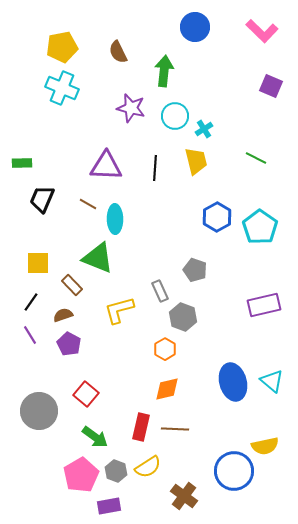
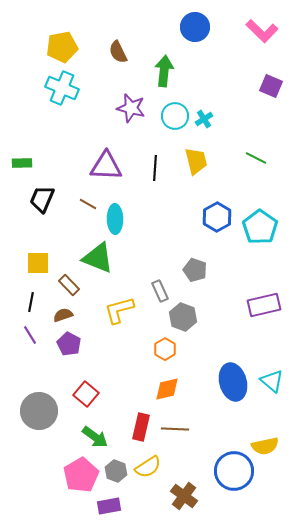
cyan cross at (204, 129): moved 10 px up
brown rectangle at (72, 285): moved 3 px left
black line at (31, 302): rotated 24 degrees counterclockwise
